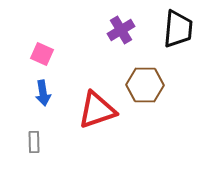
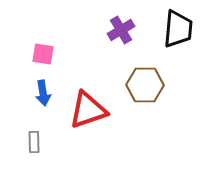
pink square: moved 1 px right; rotated 15 degrees counterclockwise
red triangle: moved 9 px left
